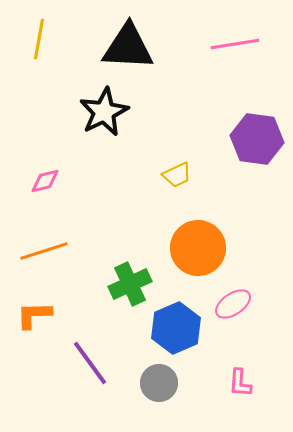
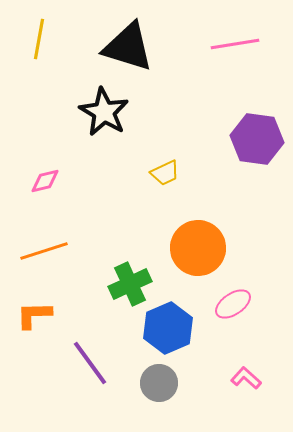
black triangle: rotated 14 degrees clockwise
black star: rotated 15 degrees counterclockwise
yellow trapezoid: moved 12 px left, 2 px up
blue hexagon: moved 8 px left
pink L-shape: moved 6 px right, 5 px up; rotated 128 degrees clockwise
